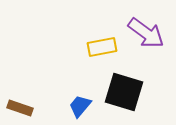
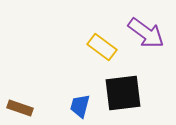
yellow rectangle: rotated 48 degrees clockwise
black square: moved 1 px left, 1 px down; rotated 24 degrees counterclockwise
blue trapezoid: rotated 25 degrees counterclockwise
